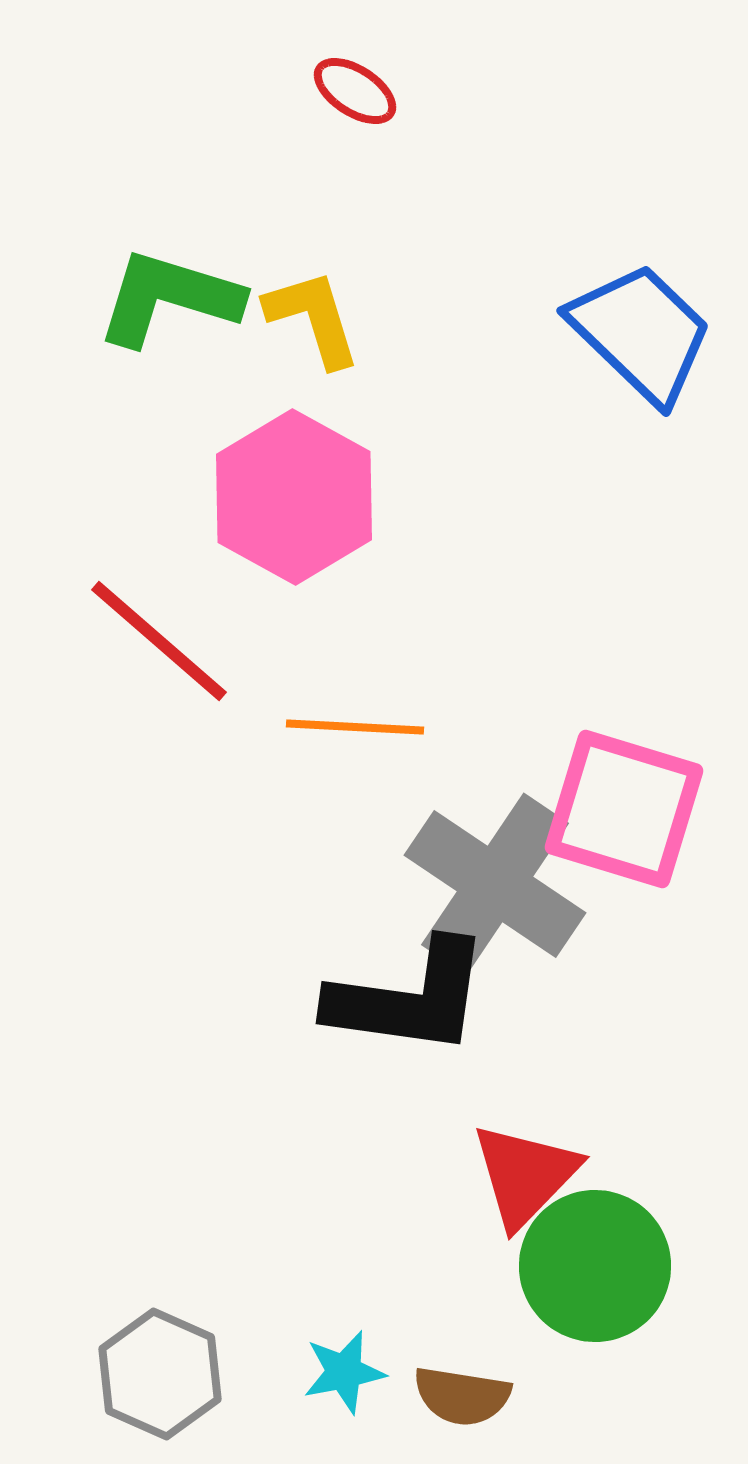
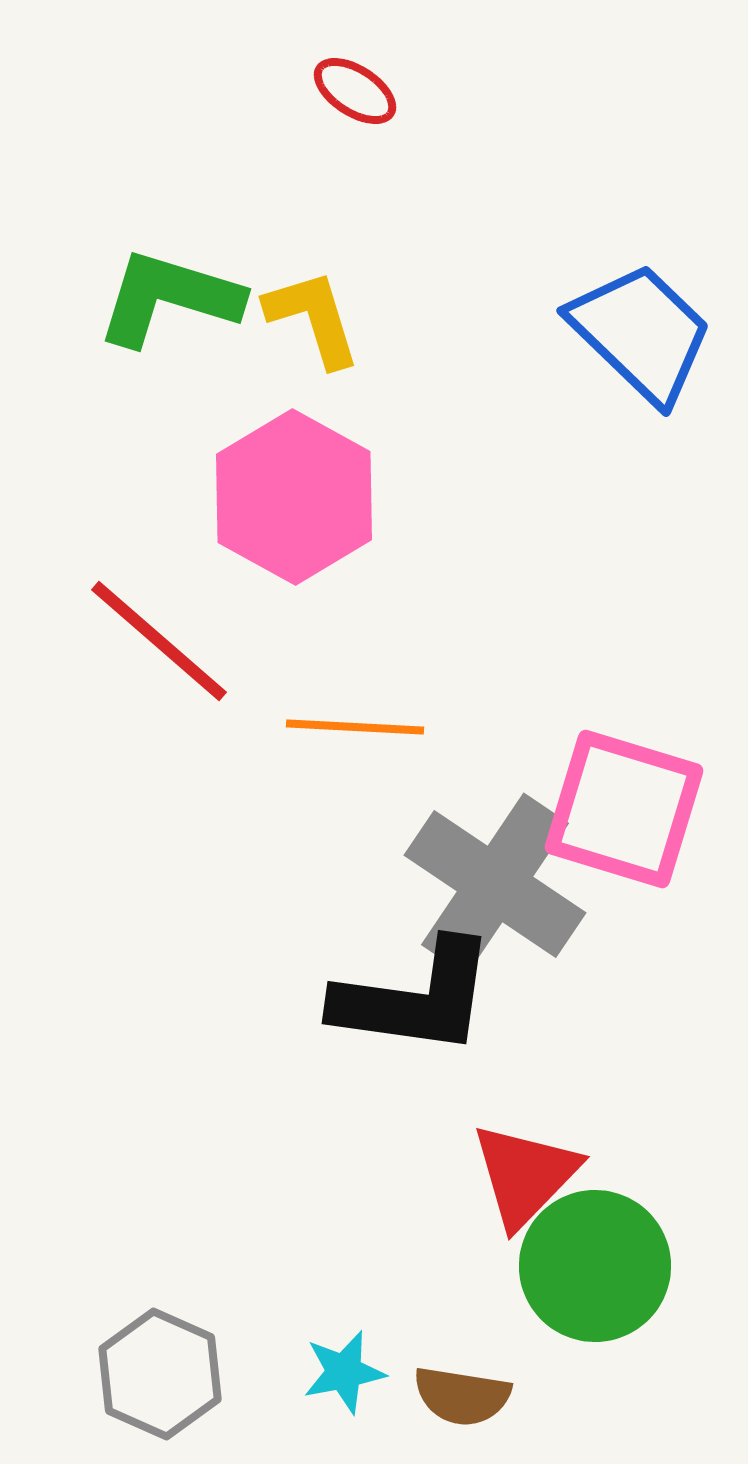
black L-shape: moved 6 px right
